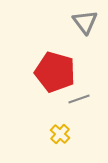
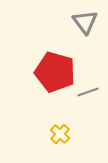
gray line: moved 9 px right, 7 px up
